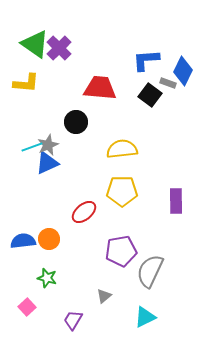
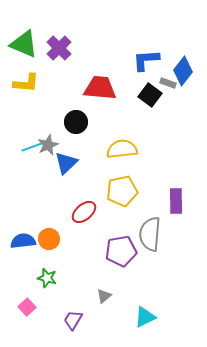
green triangle: moved 11 px left; rotated 12 degrees counterclockwise
blue diamond: rotated 12 degrees clockwise
blue triangle: moved 19 px right; rotated 20 degrees counterclockwise
yellow pentagon: rotated 12 degrees counterclockwise
gray semicircle: moved 37 px up; rotated 20 degrees counterclockwise
